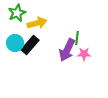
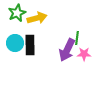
yellow arrow: moved 5 px up
black rectangle: rotated 42 degrees counterclockwise
